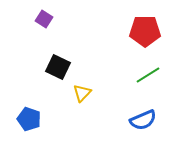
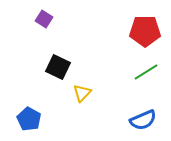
green line: moved 2 px left, 3 px up
blue pentagon: rotated 10 degrees clockwise
